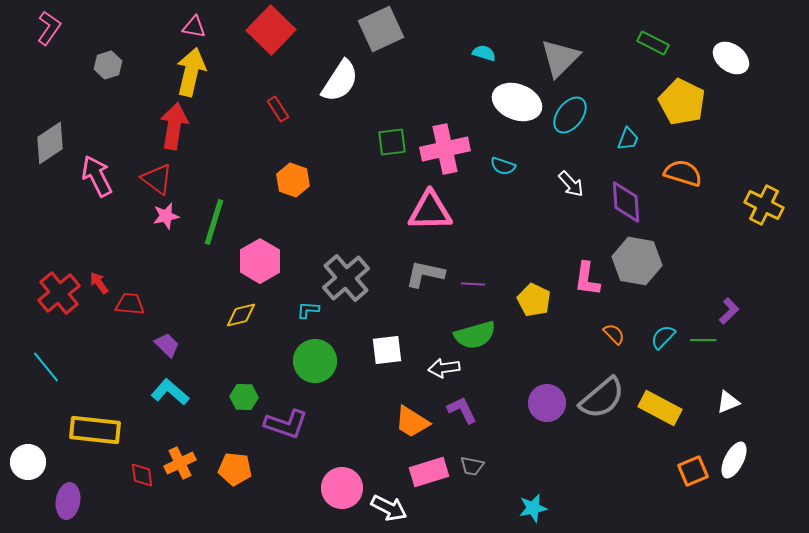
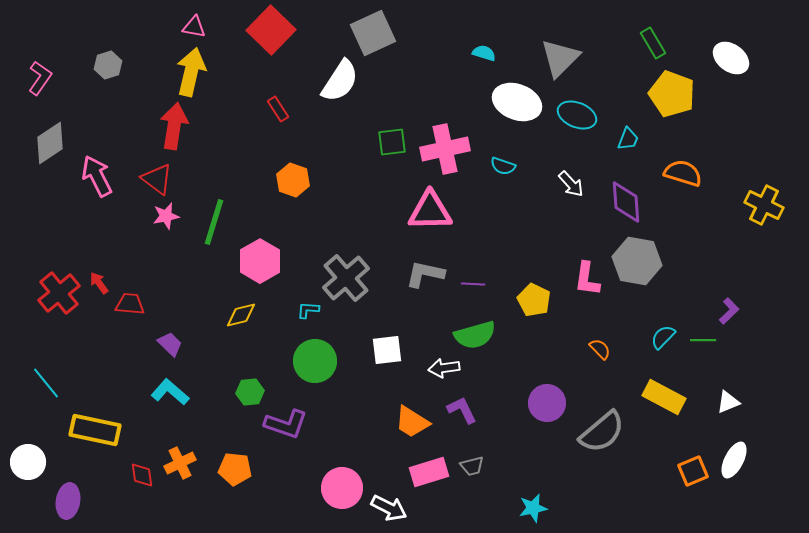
pink L-shape at (49, 28): moved 9 px left, 50 px down
gray square at (381, 29): moved 8 px left, 4 px down
green rectangle at (653, 43): rotated 32 degrees clockwise
yellow pentagon at (682, 102): moved 10 px left, 8 px up; rotated 6 degrees counterclockwise
cyan ellipse at (570, 115): moved 7 px right; rotated 75 degrees clockwise
orange semicircle at (614, 334): moved 14 px left, 15 px down
purple trapezoid at (167, 345): moved 3 px right, 1 px up
cyan line at (46, 367): moved 16 px down
green hexagon at (244, 397): moved 6 px right, 5 px up; rotated 8 degrees counterclockwise
gray semicircle at (602, 398): moved 34 px down
yellow rectangle at (660, 408): moved 4 px right, 11 px up
yellow rectangle at (95, 430): rotated 6 degrees clockwise
gray trapezoid at (472, 466): rotated 25 degrees counterclockwise
